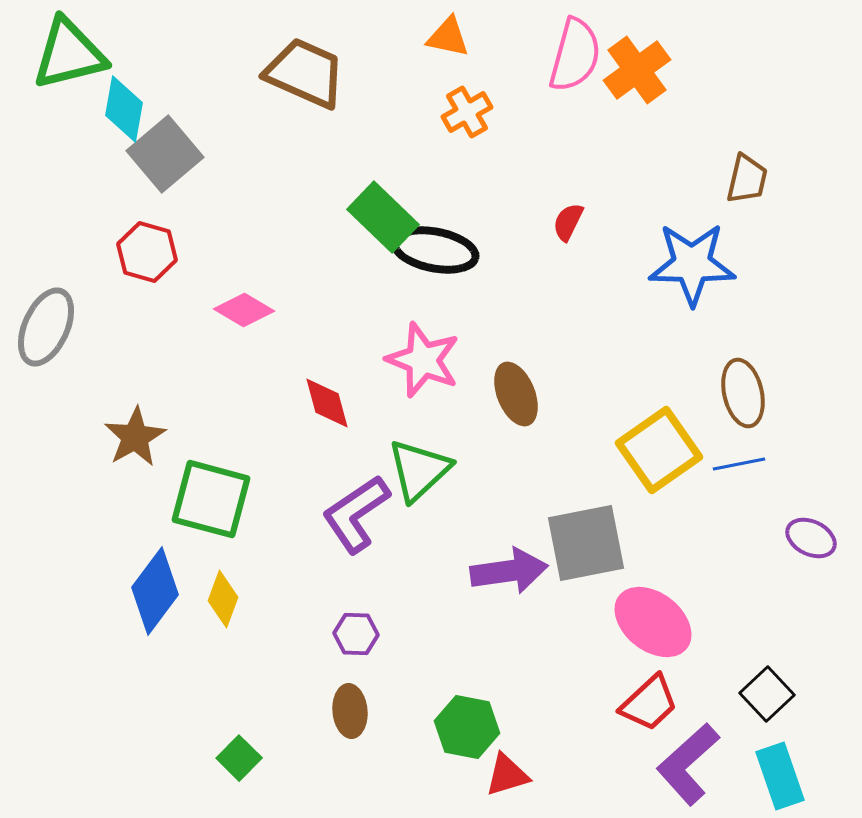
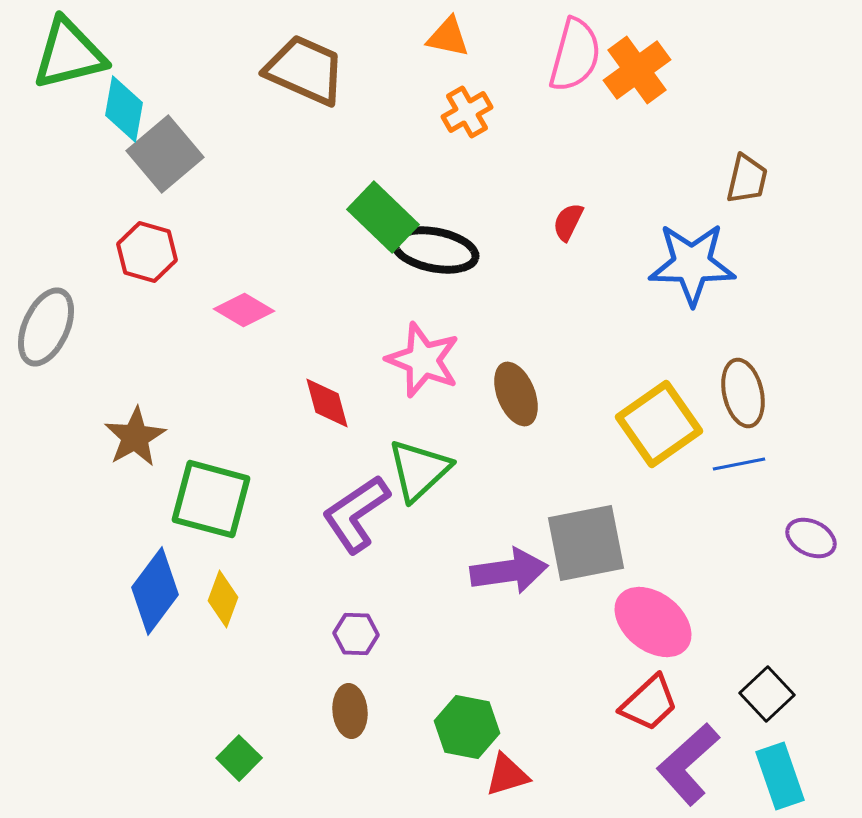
brown trapezoid at (305, 73): moved 3 px up
yellow square at (659, 450): moved 26 px up
